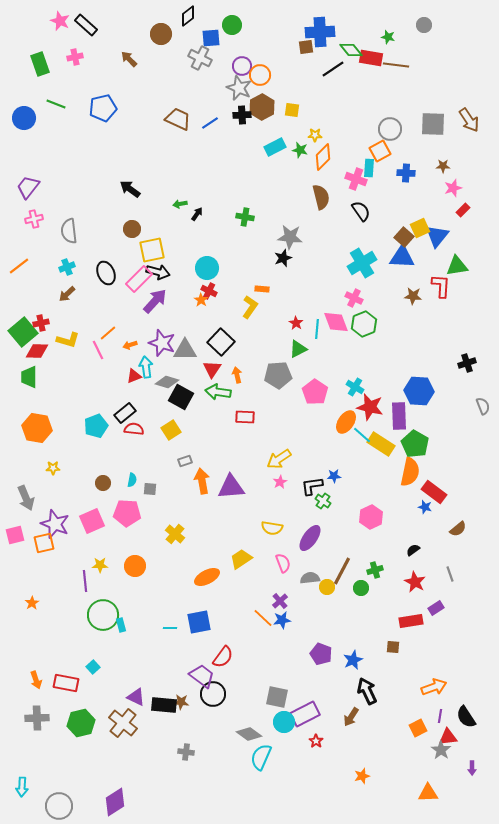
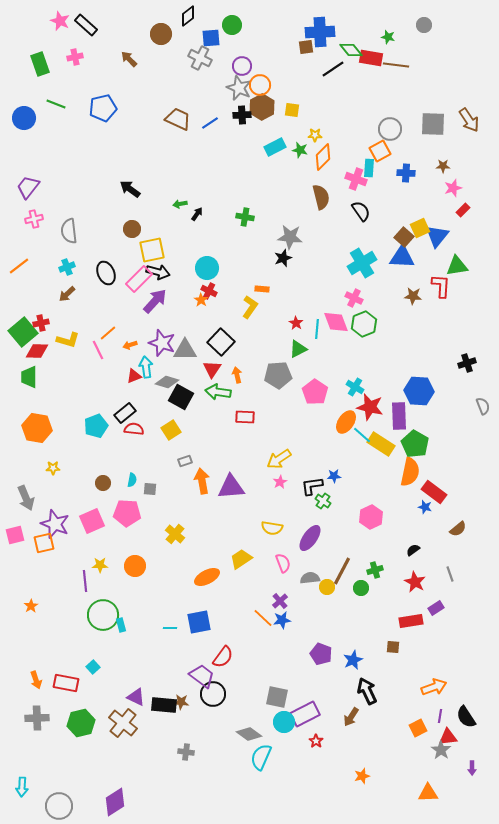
orange circle at (260, 75): moved 10 px down
orange star at (32, 603): moved 1 px left, 3 px down
